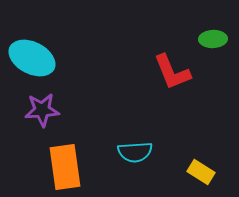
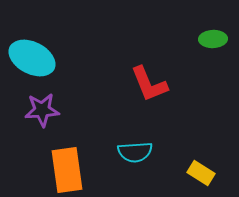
red L-shape: moved 23 px left, 12 px down
orange rectangle: moved 2 px right, 3 px down
yellow rectangle: moved 1 px down
